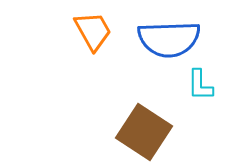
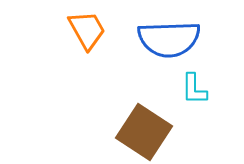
orange trapezoid: moved 6 px left, 1 px up
cyan L-shape: moved 6 px left, 4 px down
